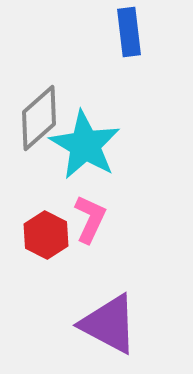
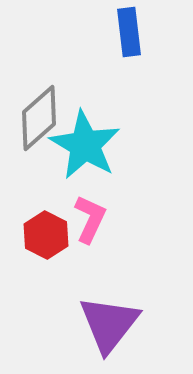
purple triangle: rotated 40 degrees clockwise
